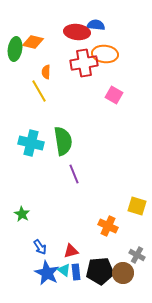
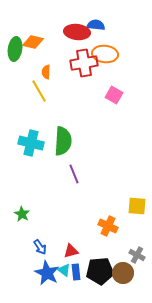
green semicircle: rotated 12 degrees clockwise
yellow square: rotated 12 degrees counterclockwise
